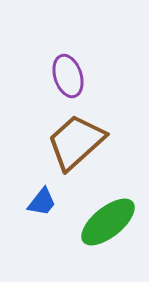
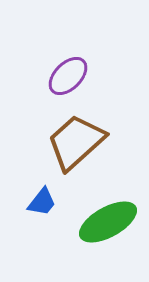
purple ellipse: rotated 63 degrees clockwise
green ellipse: rotated 10 degrees clockwise
